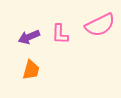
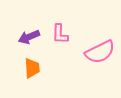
pink semicircle: moved 27 px down
orange trapezoid: moved 1 px right, 2 px up; rotated 20 degrees counterclockwise
